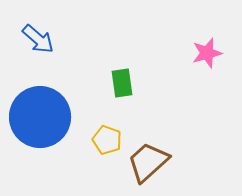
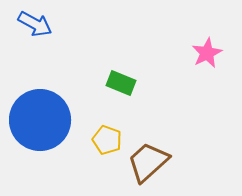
blue arrow: moved 3 px left, 15 px up; rotated 12 degrees counterclockwise
pink star: rotated 12 degrees counterclockwise
green rectangle: moved 1 px left; rotated 60 degrees counterclockwise
blue circle: moved 3 px down
